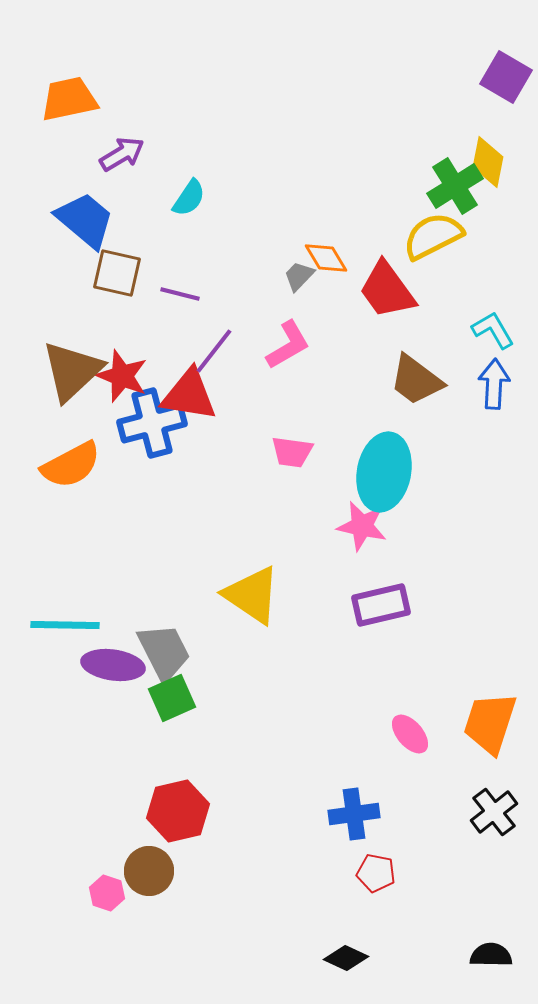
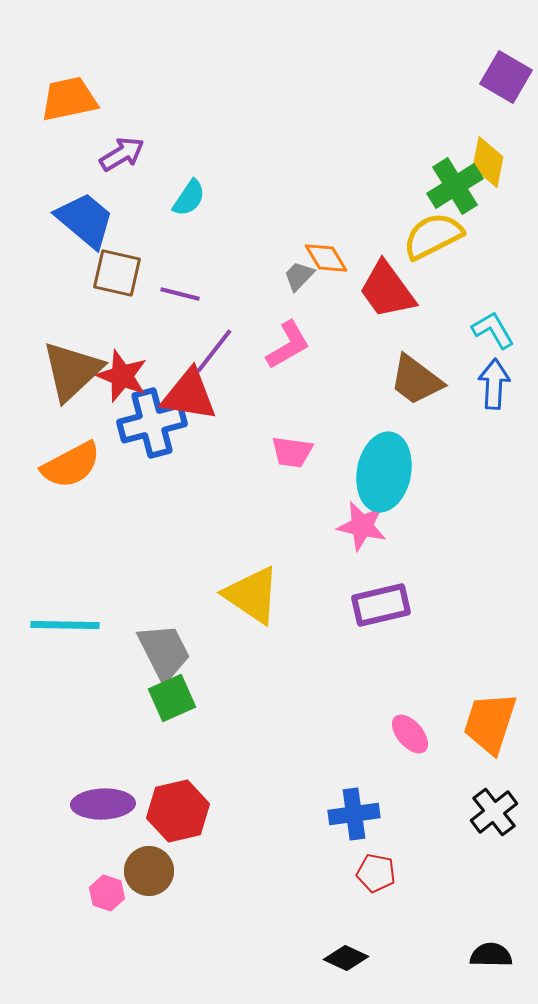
purple ellipse at (113, 665): moved 10 px left, 139 px down; rotated 10 degrees counterclockwise
